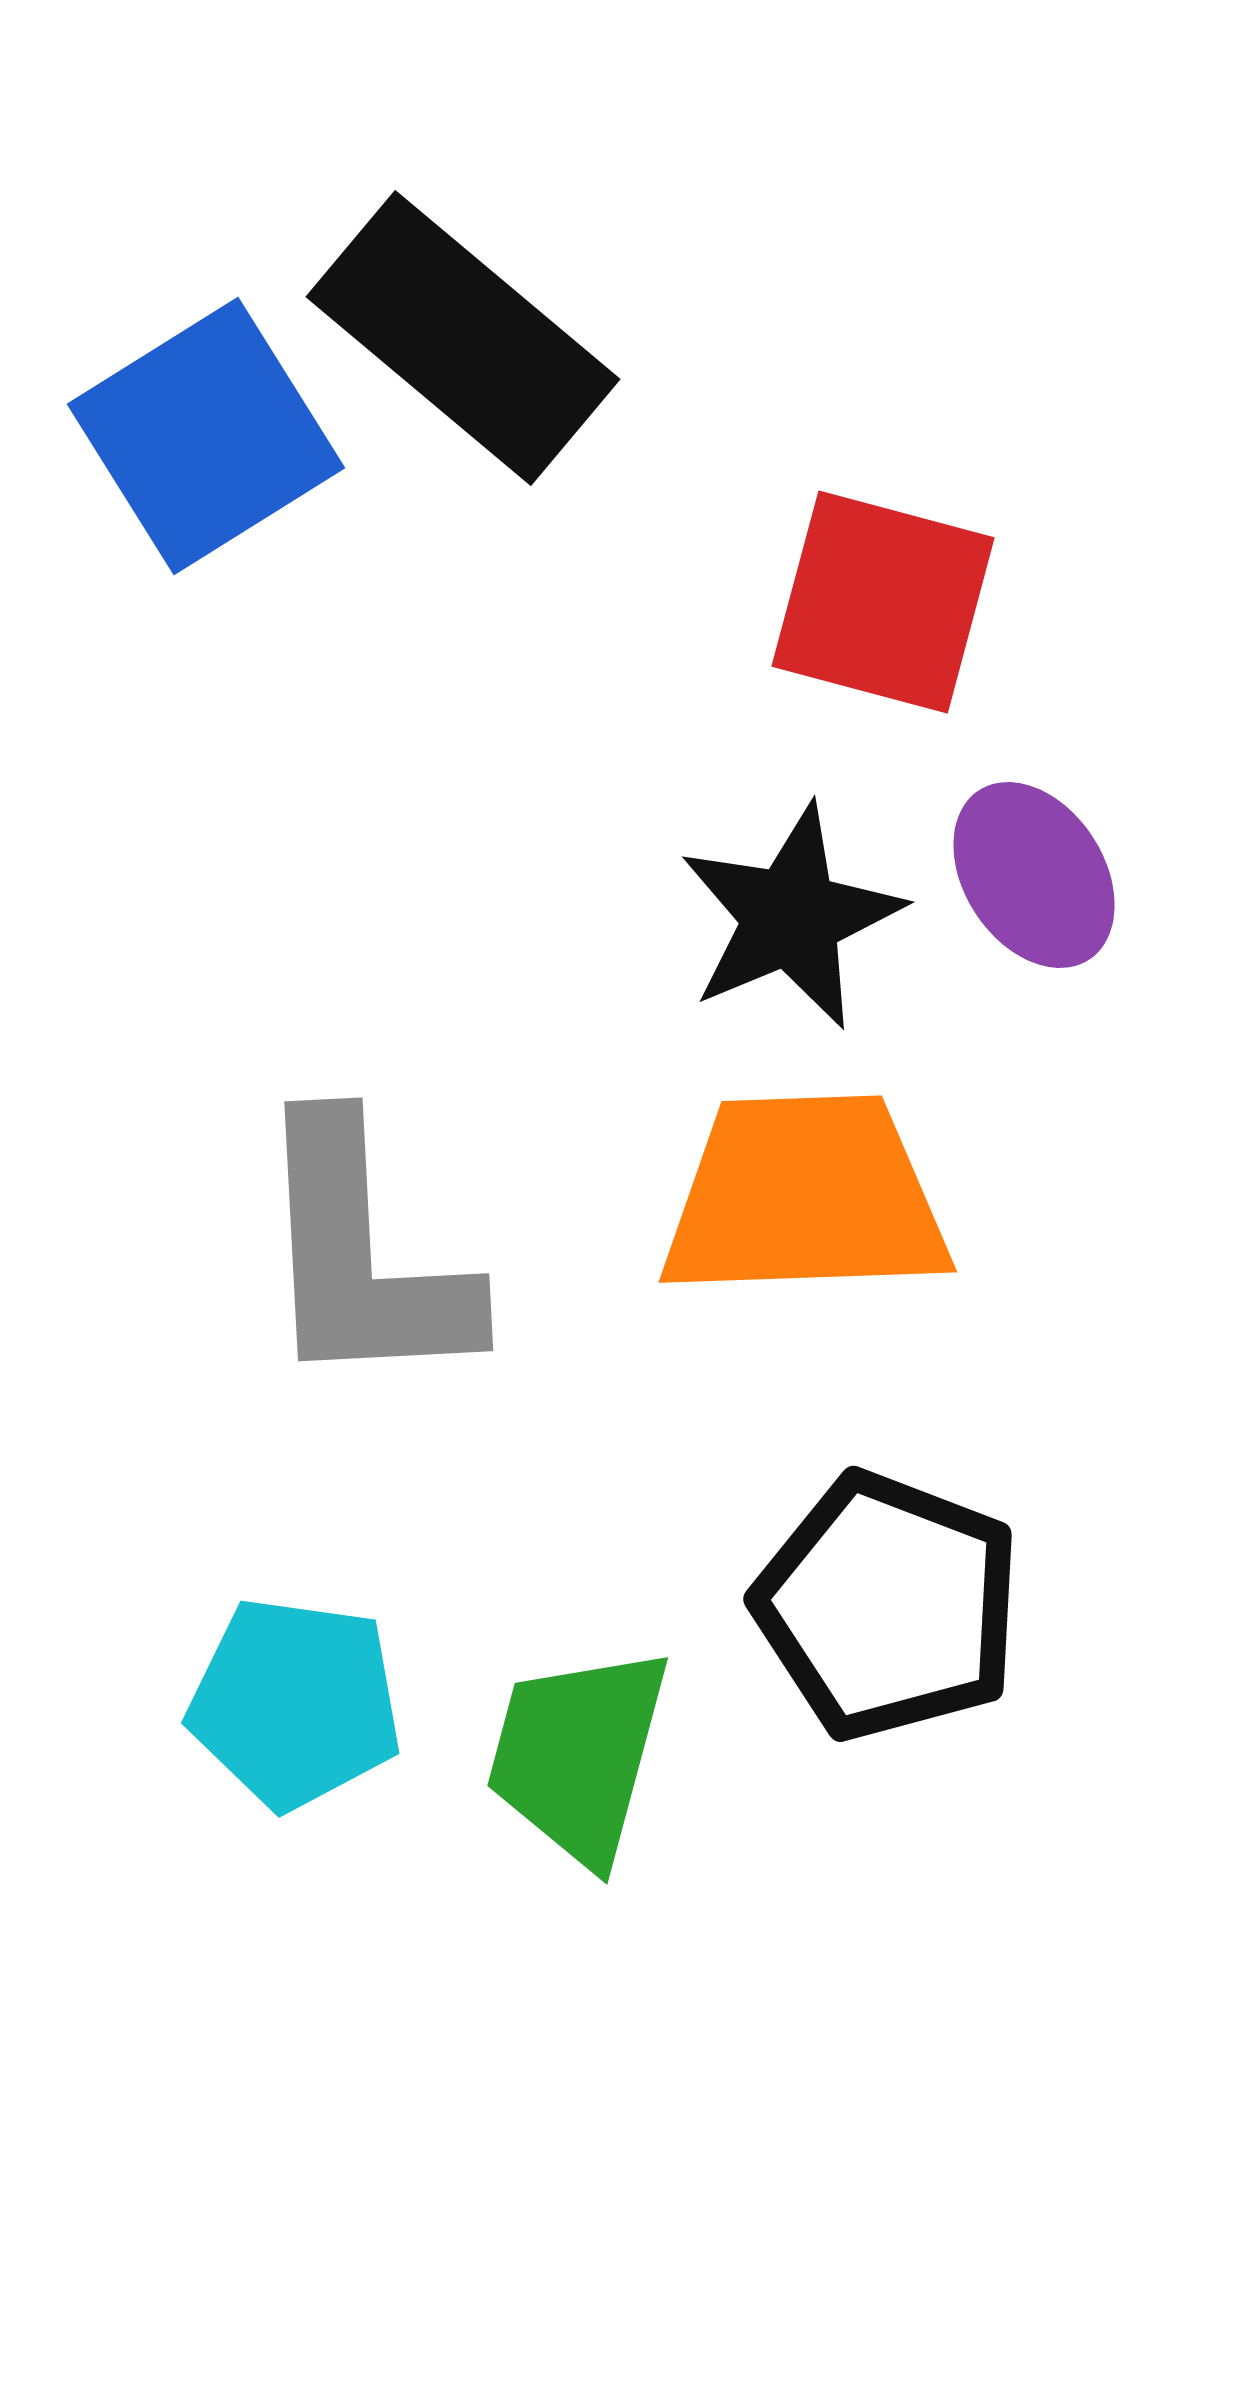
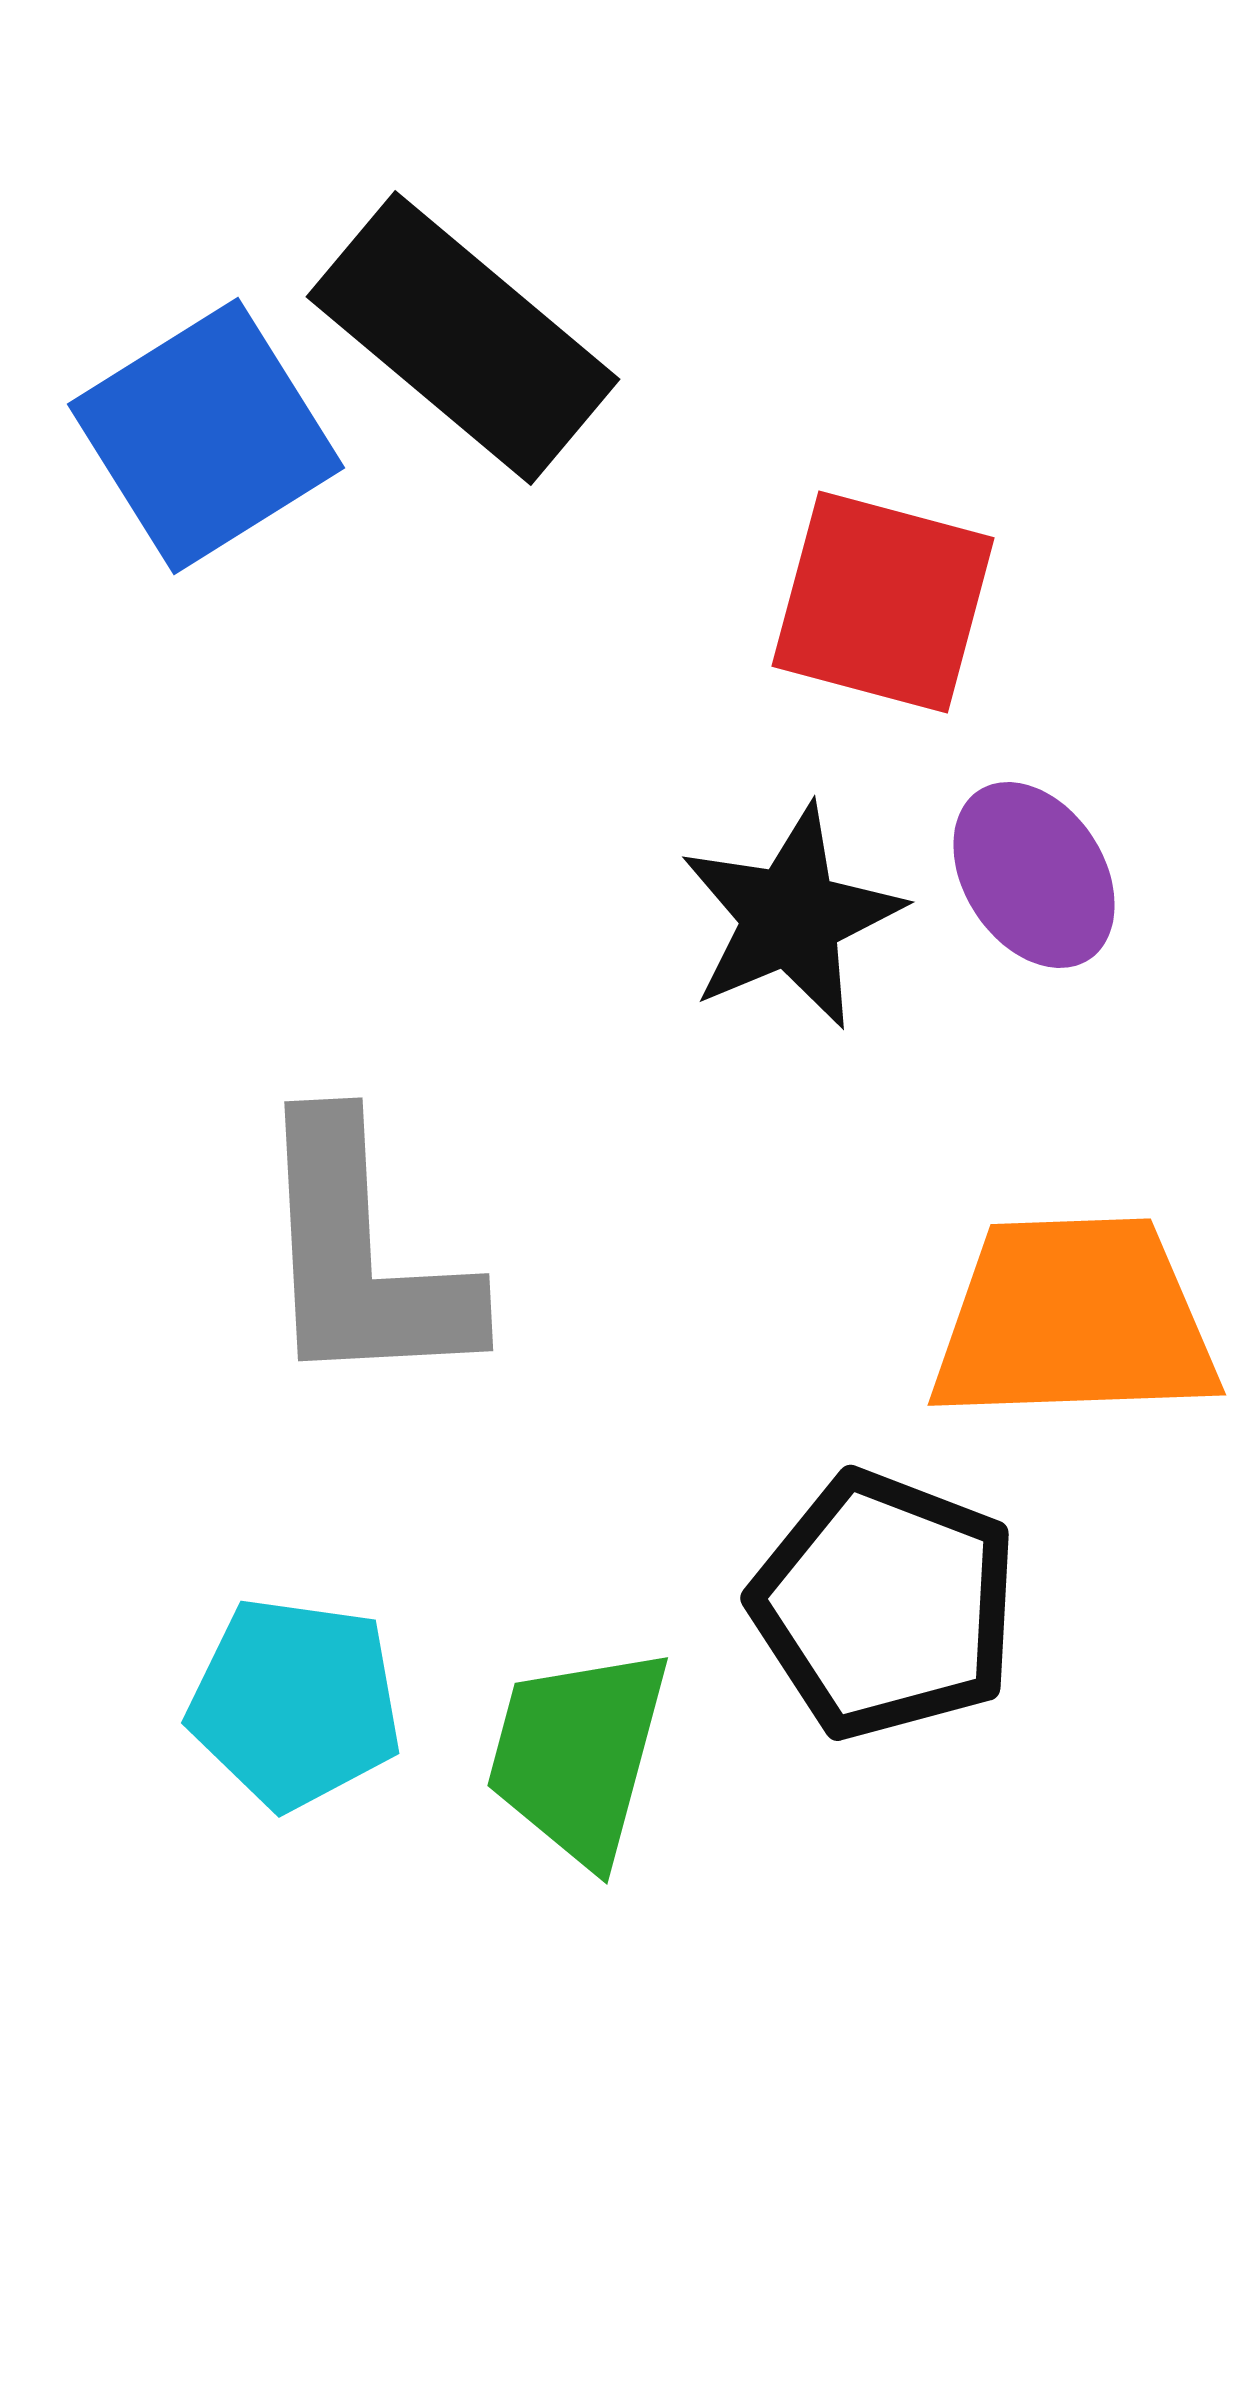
orange trapezoid: moved 269 px right, 123 px down
black pentagon: moved 3 px left, 1 px up
